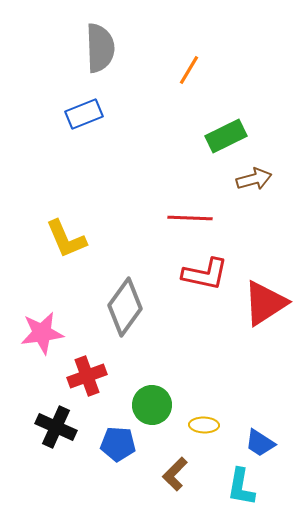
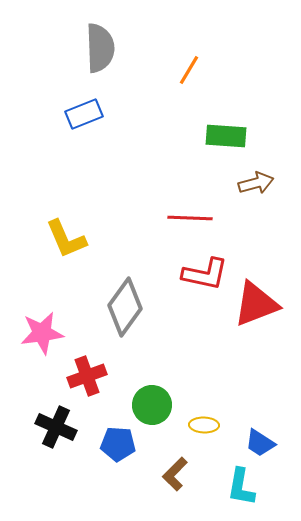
green rectangle: rotated 30 degrees clockwise
brown arrow: moved 2 px right, 4 px down
red triangle: moved 9 px left, 1 px down; rotated 12 degrees clockwise
